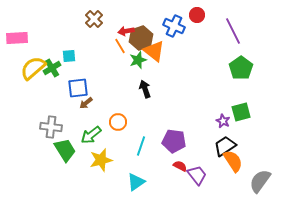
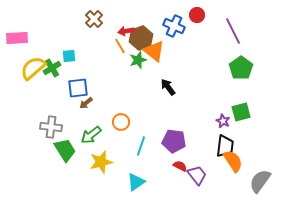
black arrow: moved 23 px right, 2 px up; rotated 18 degrees counterclockwise
orange circle: moved 3 px right
black trapezoid: rotated 130 degrees clockwise
yellow star: moved 2 px down
